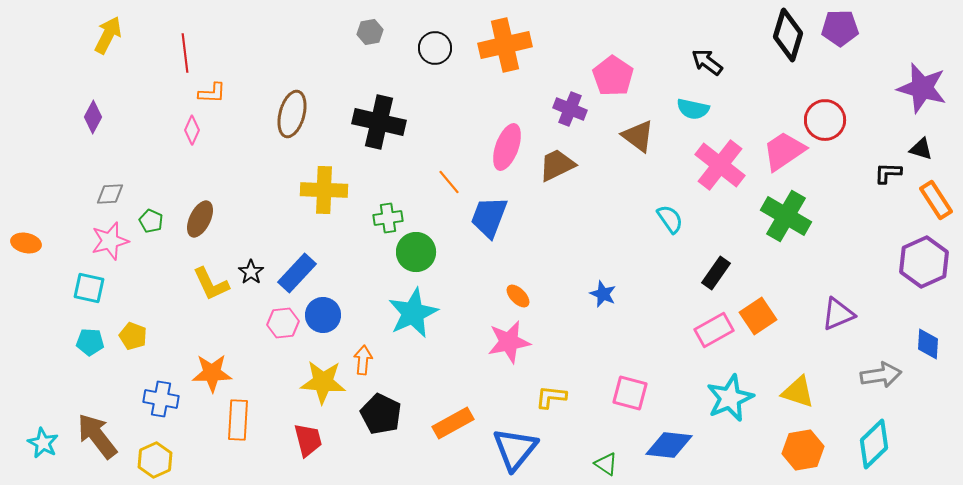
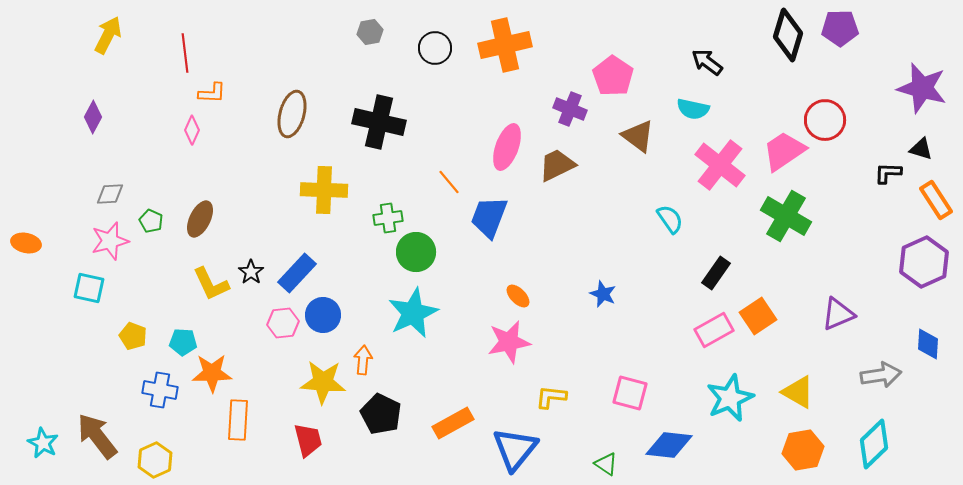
cyan pentagon at (90, 342): moved 93 px right
yellow triangle at (798, 392): rotated 12 degrees clockwise
blue cross at (161, 399): moved 1 px left, 9 px up
